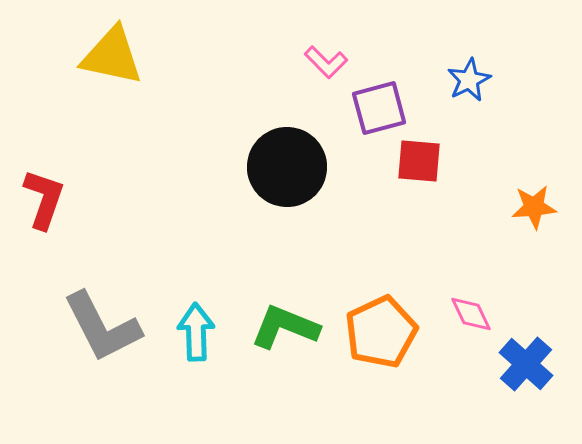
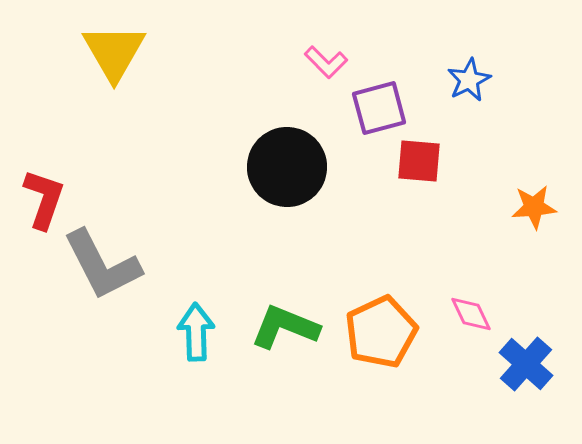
yellow triangle: moved 2 px right, 4 px up; rotated 48 degrees clockwise
gray L-shape: moved 62 px up
